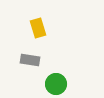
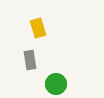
gray rectangle: rotated 72 degrees clockwise
